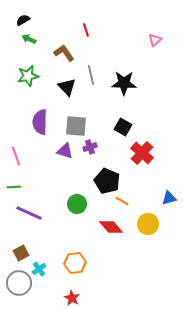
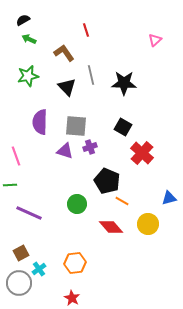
green line: moved 4 px left, 2 px up
